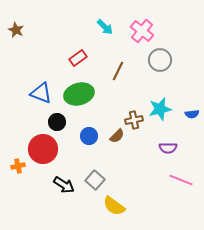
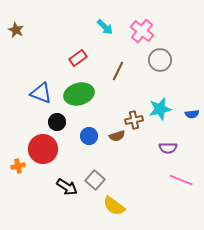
brown semicircle: rotated 28 degrees clockwise
black arrow: moved 3 px right, 2 px down
